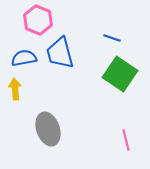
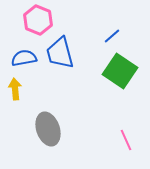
blue line: moved 2 px up; rotated 60 degrees counterclockwise
green square: moved 3 px up
pink line: rotated 10 degrees counterclockwise
